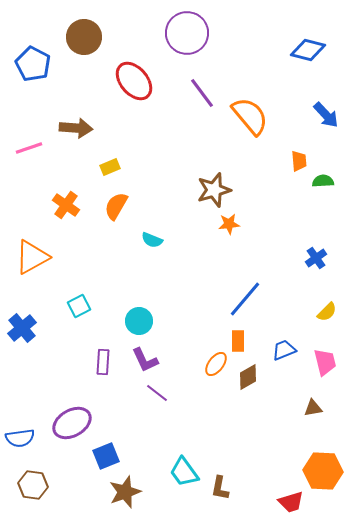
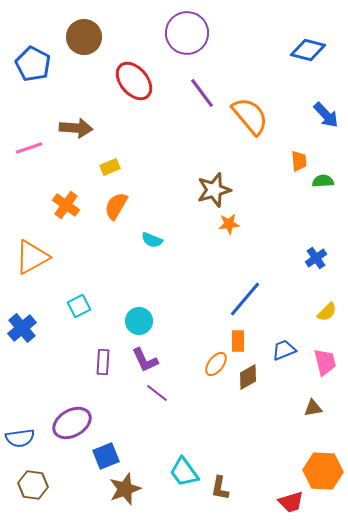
brown star at (125, 492): moved 3 px up
